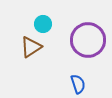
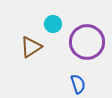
cyan circle: moved 10 px right
purple circle: moved 1 px left, 2 px down
